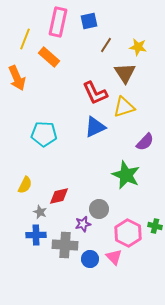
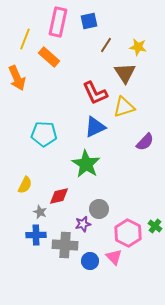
green star: moved 40 px left, 11 px up; rotated 8 degrees clockwise
green cross: rotated 24 degrees clockwise
blue circle: moved 2 px down
